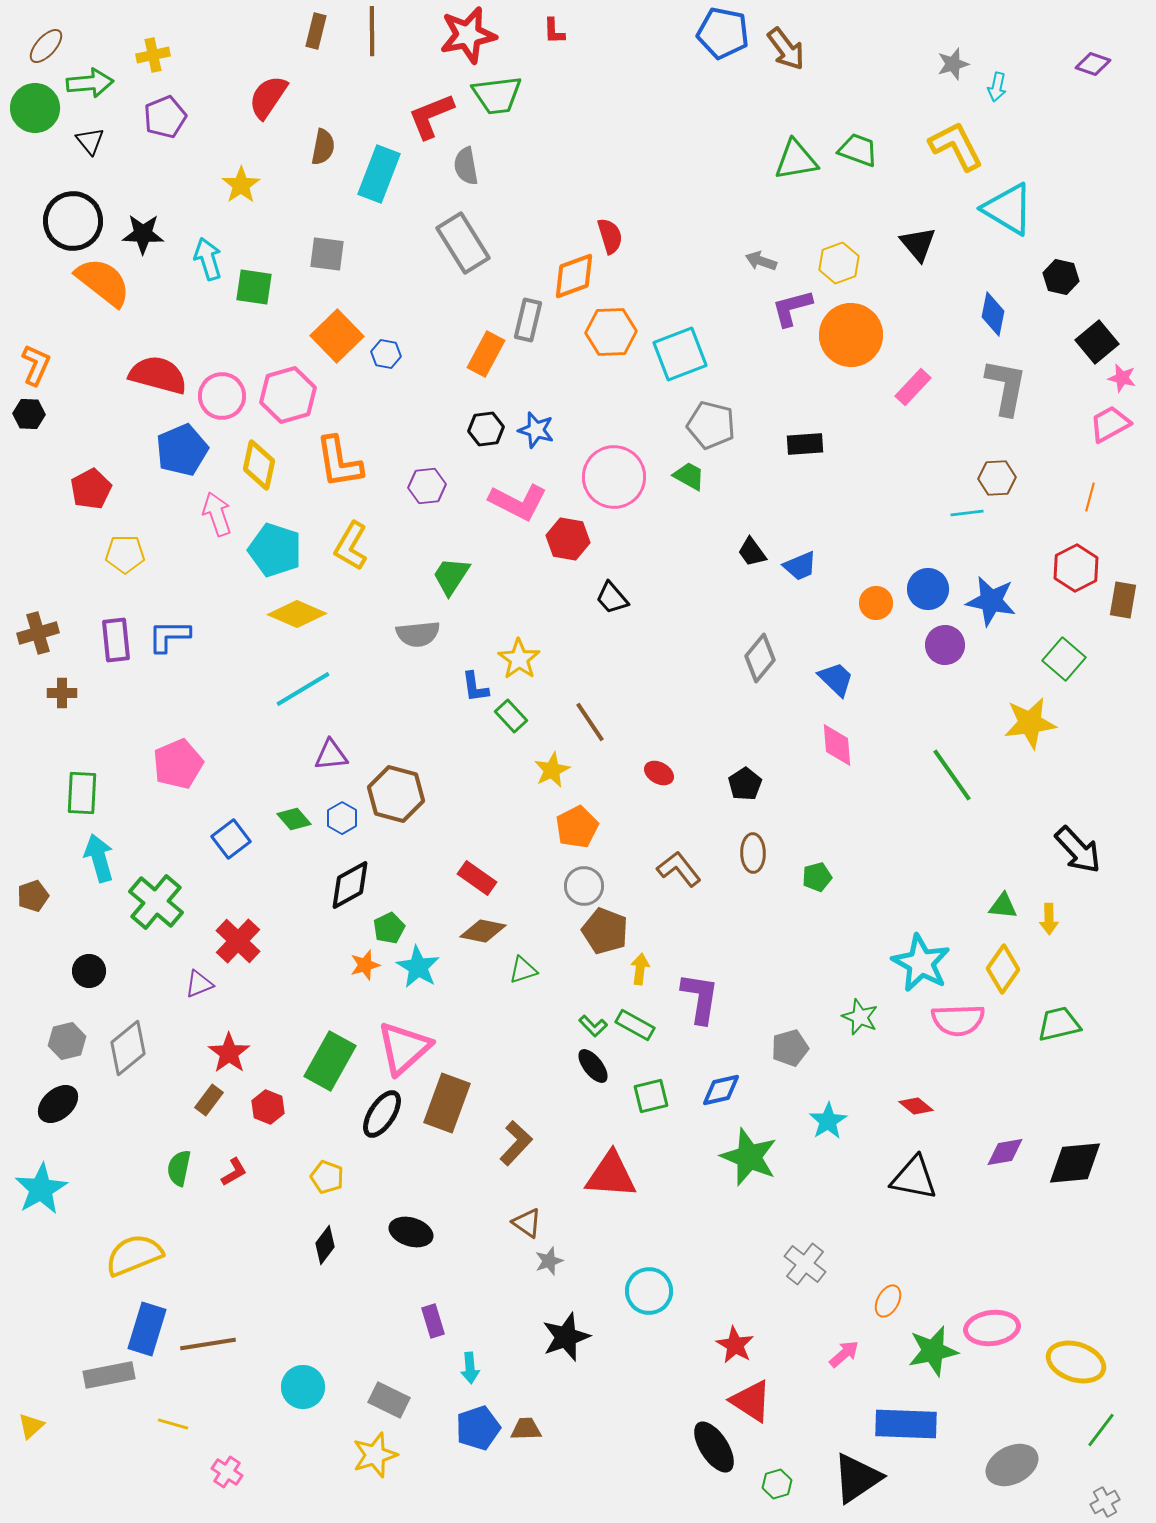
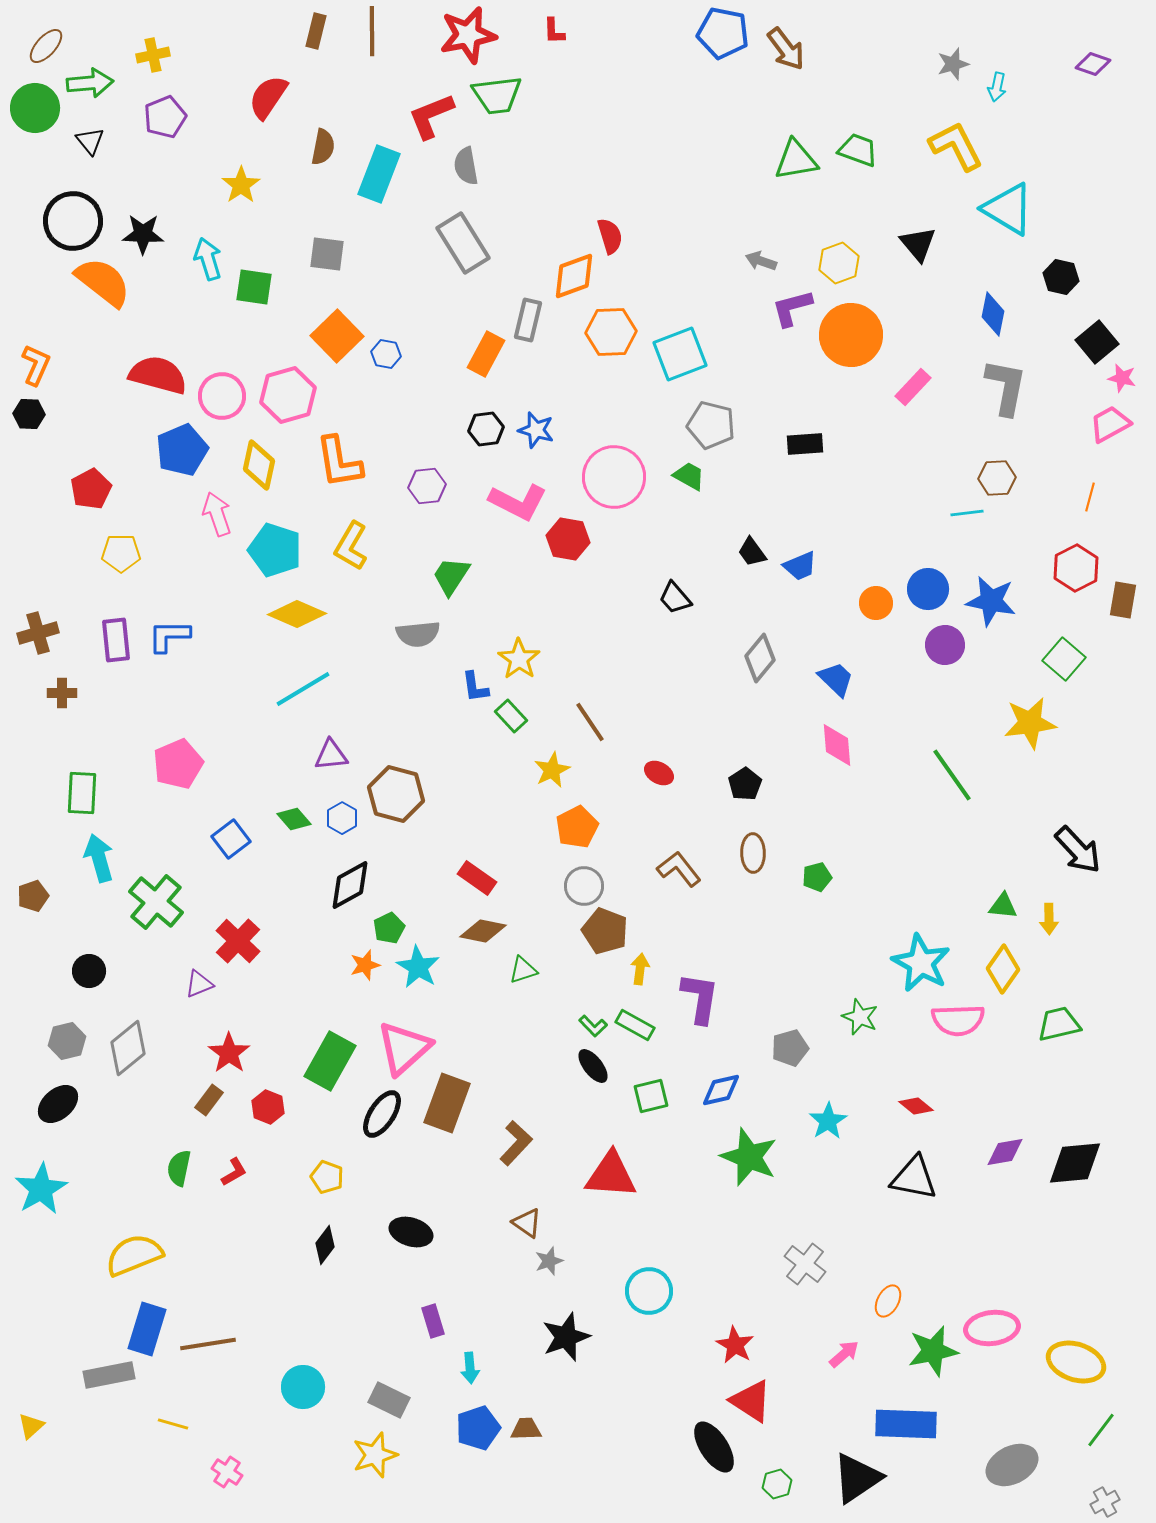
yellow pentagon at (125, 554): moved 4 px left, 1 px up
black trapezoid at (612, 598): moved 63 px right
